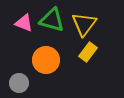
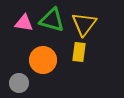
pink triangle: rotated 12 degrees counterclockwise
yellow rectangle: moved 9 px left; rotated 30 degrees counterclockwise
orange circle: moved 3 px left
